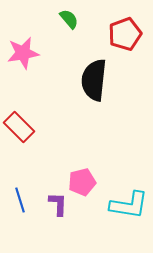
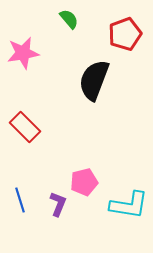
black semicircle: rotated 15 degrees clockwise
red rectangle: moved 6 px right
pink pentagon: moved 2 px right
purple L-shape: rotated 20 degrees clockwise
